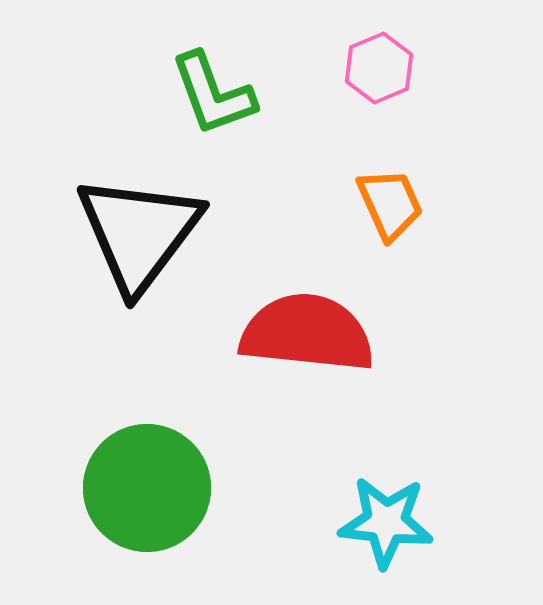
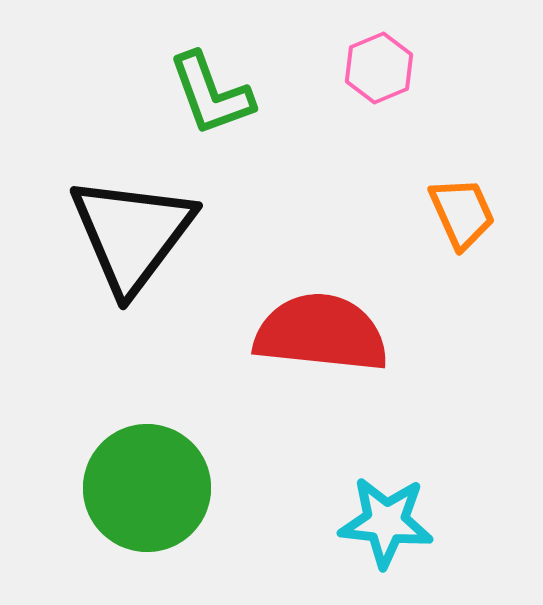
green L-shape: moved 2 px left
orange trapezoid: moved 72 px right, 9 px down
black triangle: moved 7 px left, 1 px down
red semicircle: moved 14 px right
